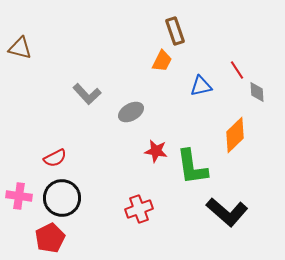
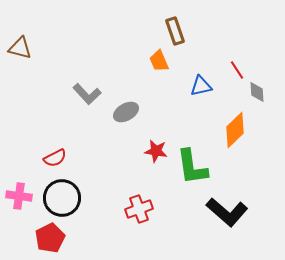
orange trapezoid: moved 3 px left; rotated 130 degrees clockwise
gray ellipse: moved 5 px left
orange diamond: moved 5 px up
